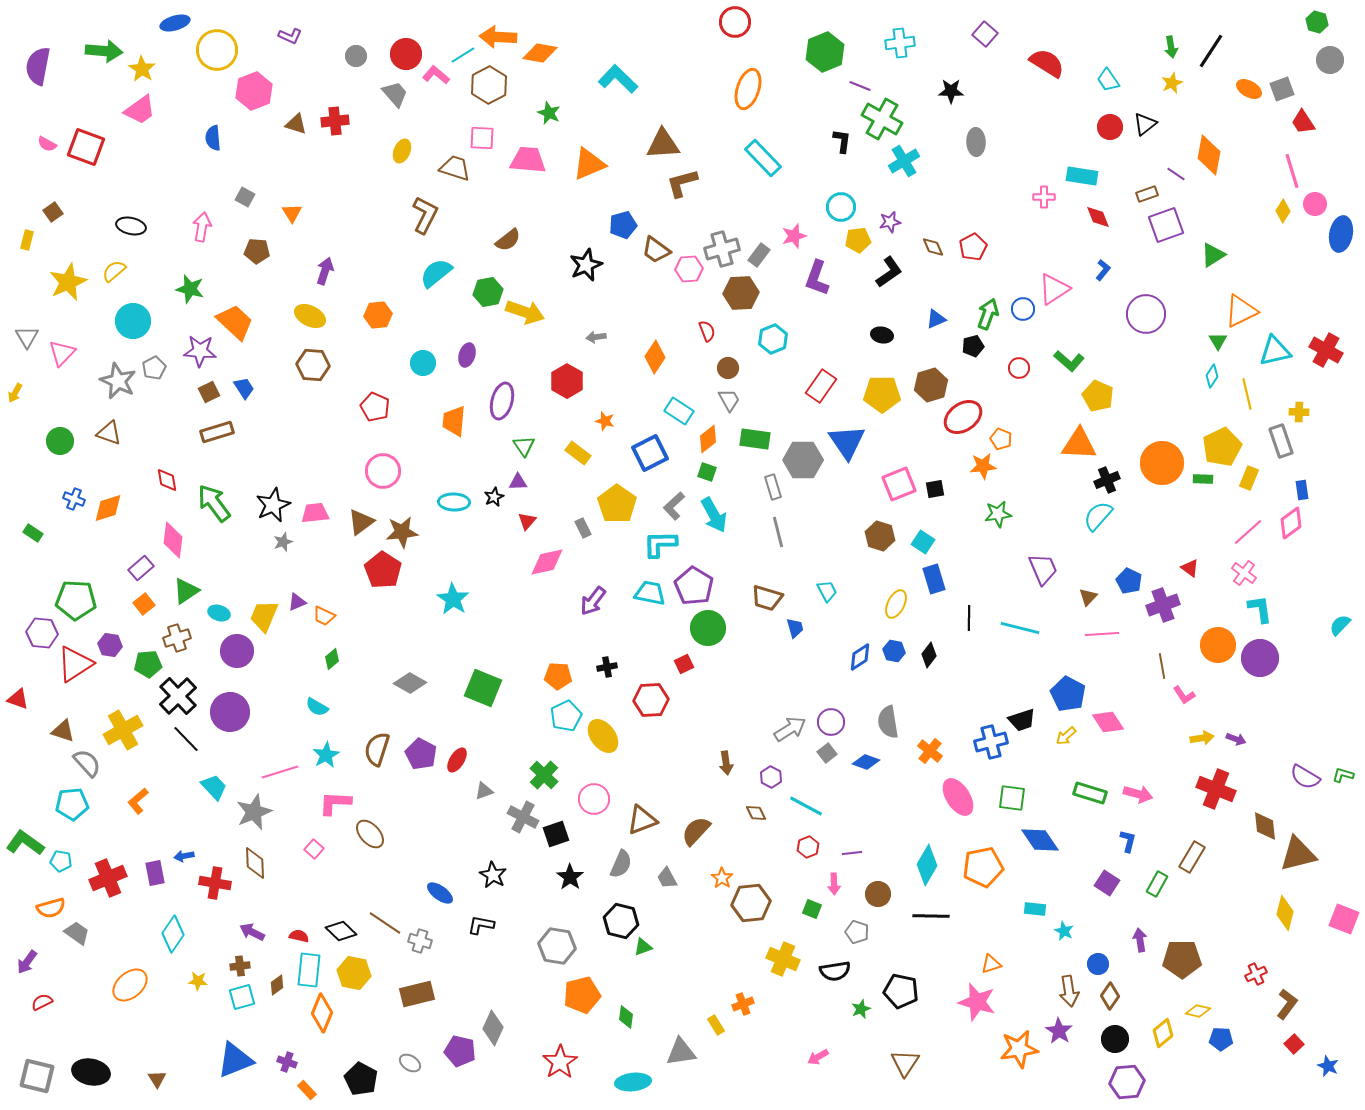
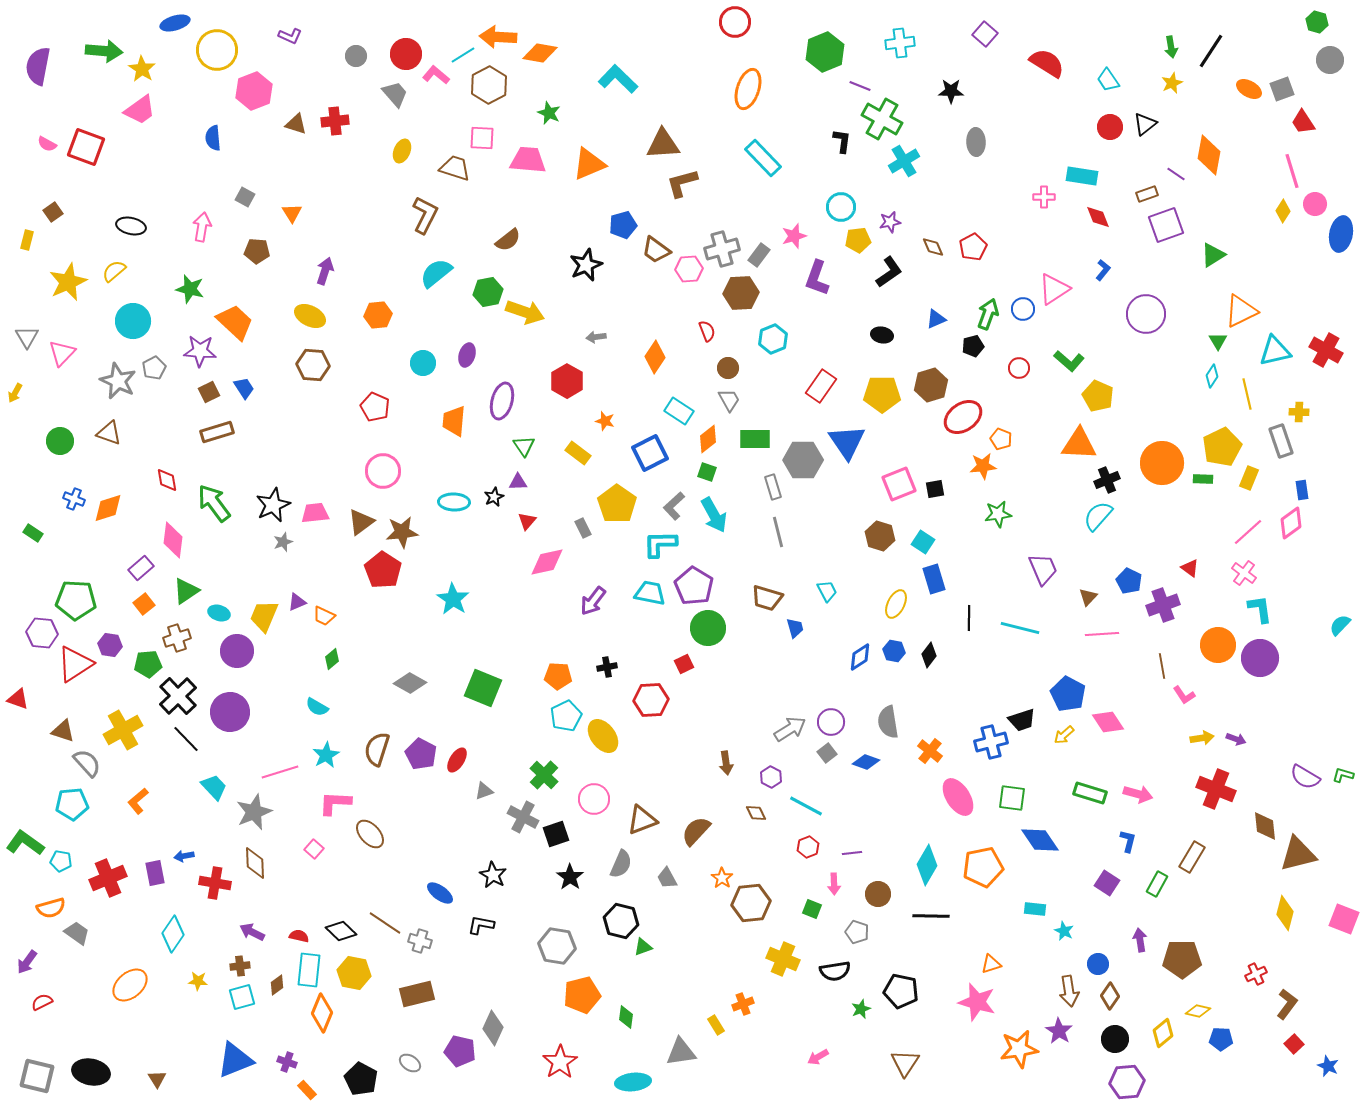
green rectangle at (755, 439): rotated 8 degrees counterclockwise
yellow arrow at (1066, 736): moved 2 px left, 1 px up
